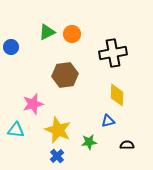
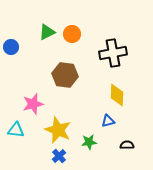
brown hexagon: rotated 15 degrees clockwise
blue cross: moved 2 px right
